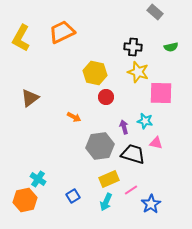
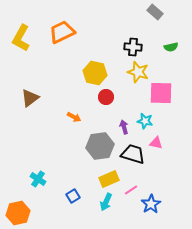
orange hexagon: moved 7 px left, 13 px down
